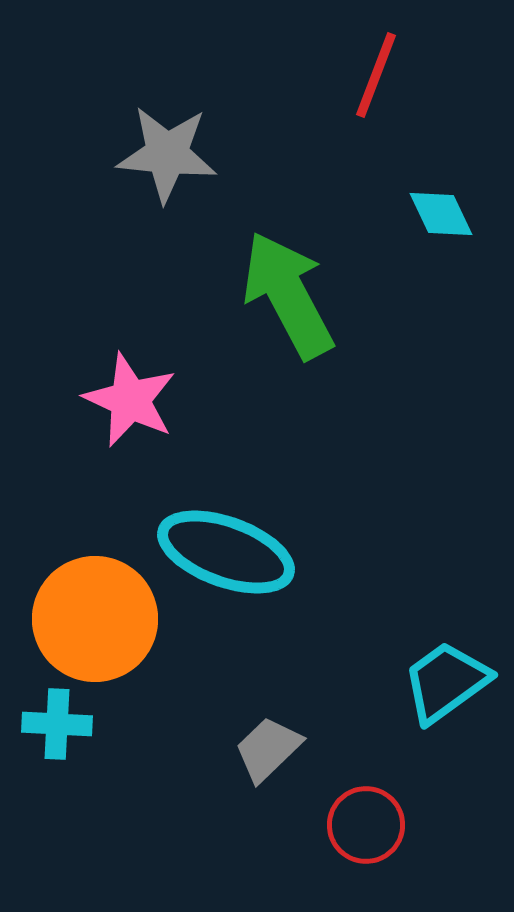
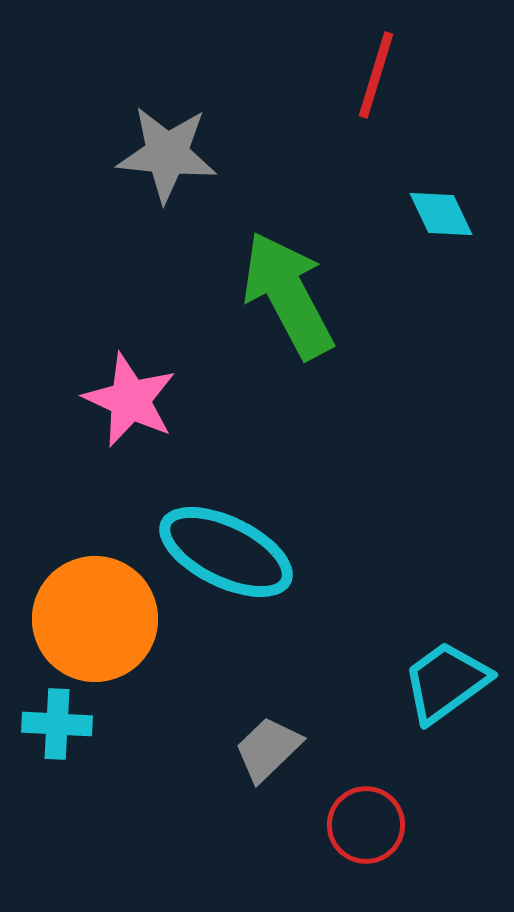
red line: rotated 4 degrees counterclockwise
cyan ellipse: rotated 6 degrees clockwise
